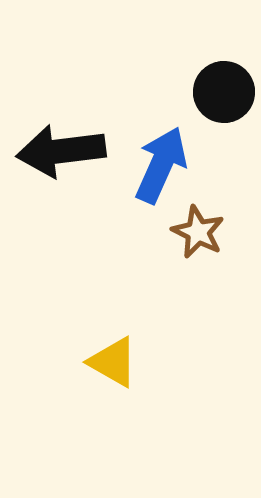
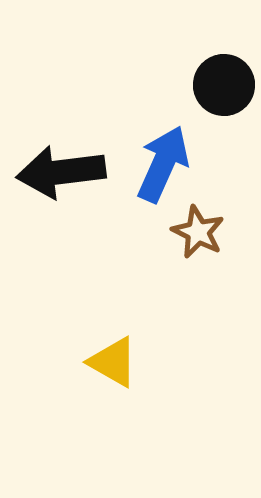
black circle: moved 7 px up
black arrow: moved 21 px down
blue arrow: moved 2 px right, 1 px up
